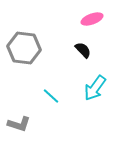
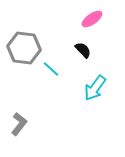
pink ellipse: rotated 15 degrees counterclockwise
cyan line: moved 27 px up
gray L-shape: rotated 70 degrees counterclockwise
